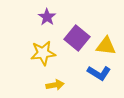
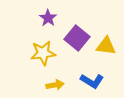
purple star: moved 1 px right, 1 px down
blue L-shape: moved 7 px left, 8 px down
